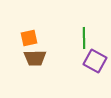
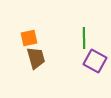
brown trapezoid: moved 1 px right; rotated 105 degrees counterclockwise
